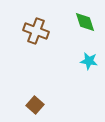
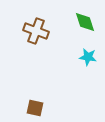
cyan star: moved 1 px left, 4 px up
brown square: moved 3 px down; rotated 30 degrees counterclockwise
